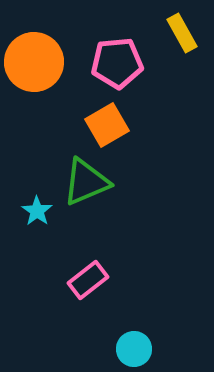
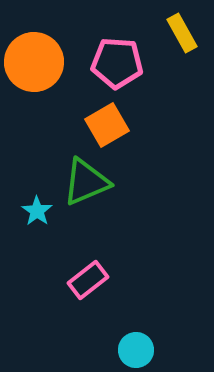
pink pentagon: rotated 9 degrees clockwise
cyan circle: moved 2 px right, 1 px down
